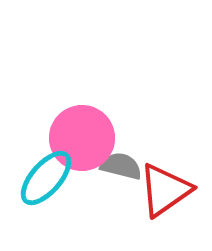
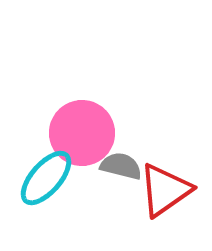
pink circle: moved 5 px up
